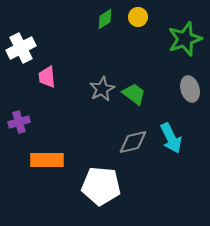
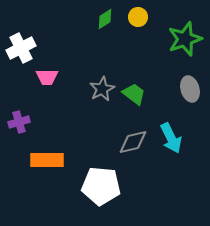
pink trapezoid: rotated 85 degrees counterclockwise
